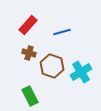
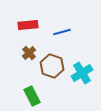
red rectangle: rotated 42 degrees clockwise
brown cross: rotated 32 degrees clockwise
cyan cross: moved 1 px right, 1 px down
green rectangle: moved 2 px right
